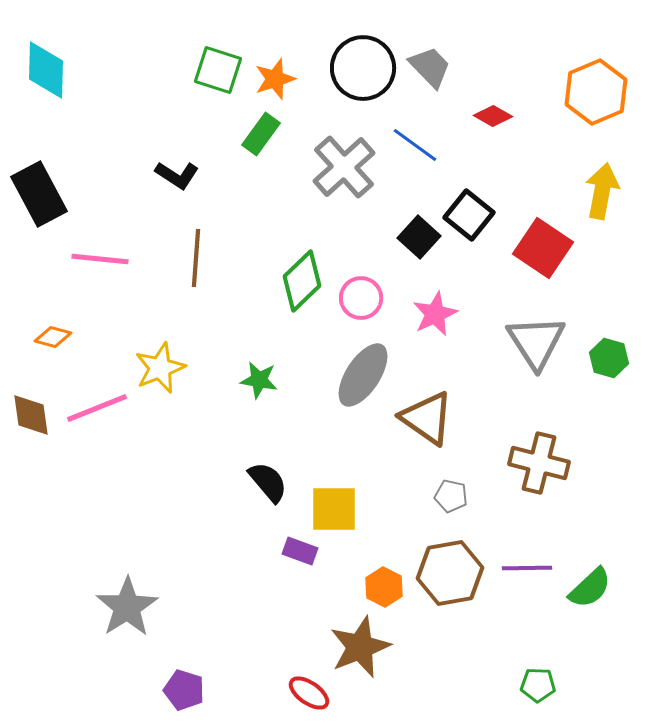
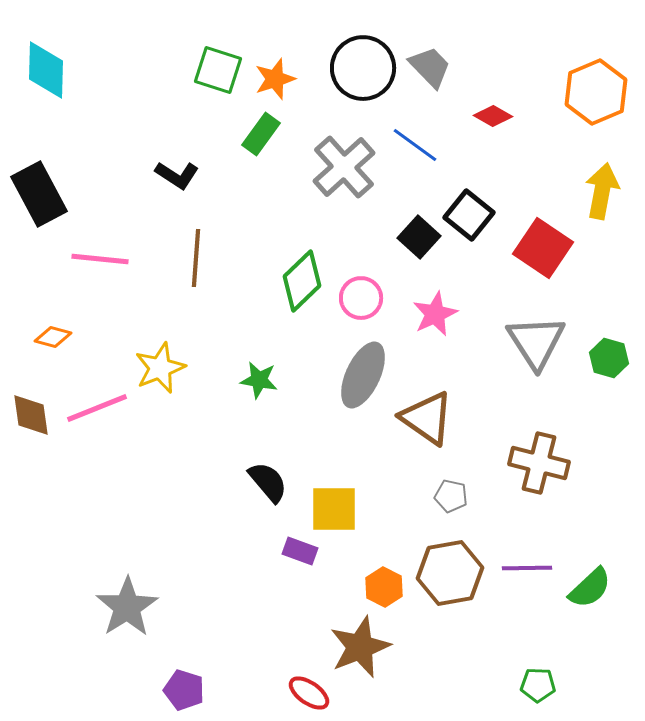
gray ellipse at (363, 375): rotated 8 degrees counterclockwise
